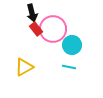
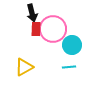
red rectangle: rotated 40 degrees clockwise
cyan line: rotated 16 degrees counterclockwise
